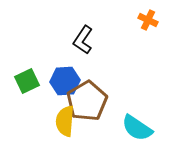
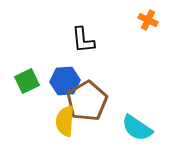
black L-shape: rotated 40 degrees counterclockwise
